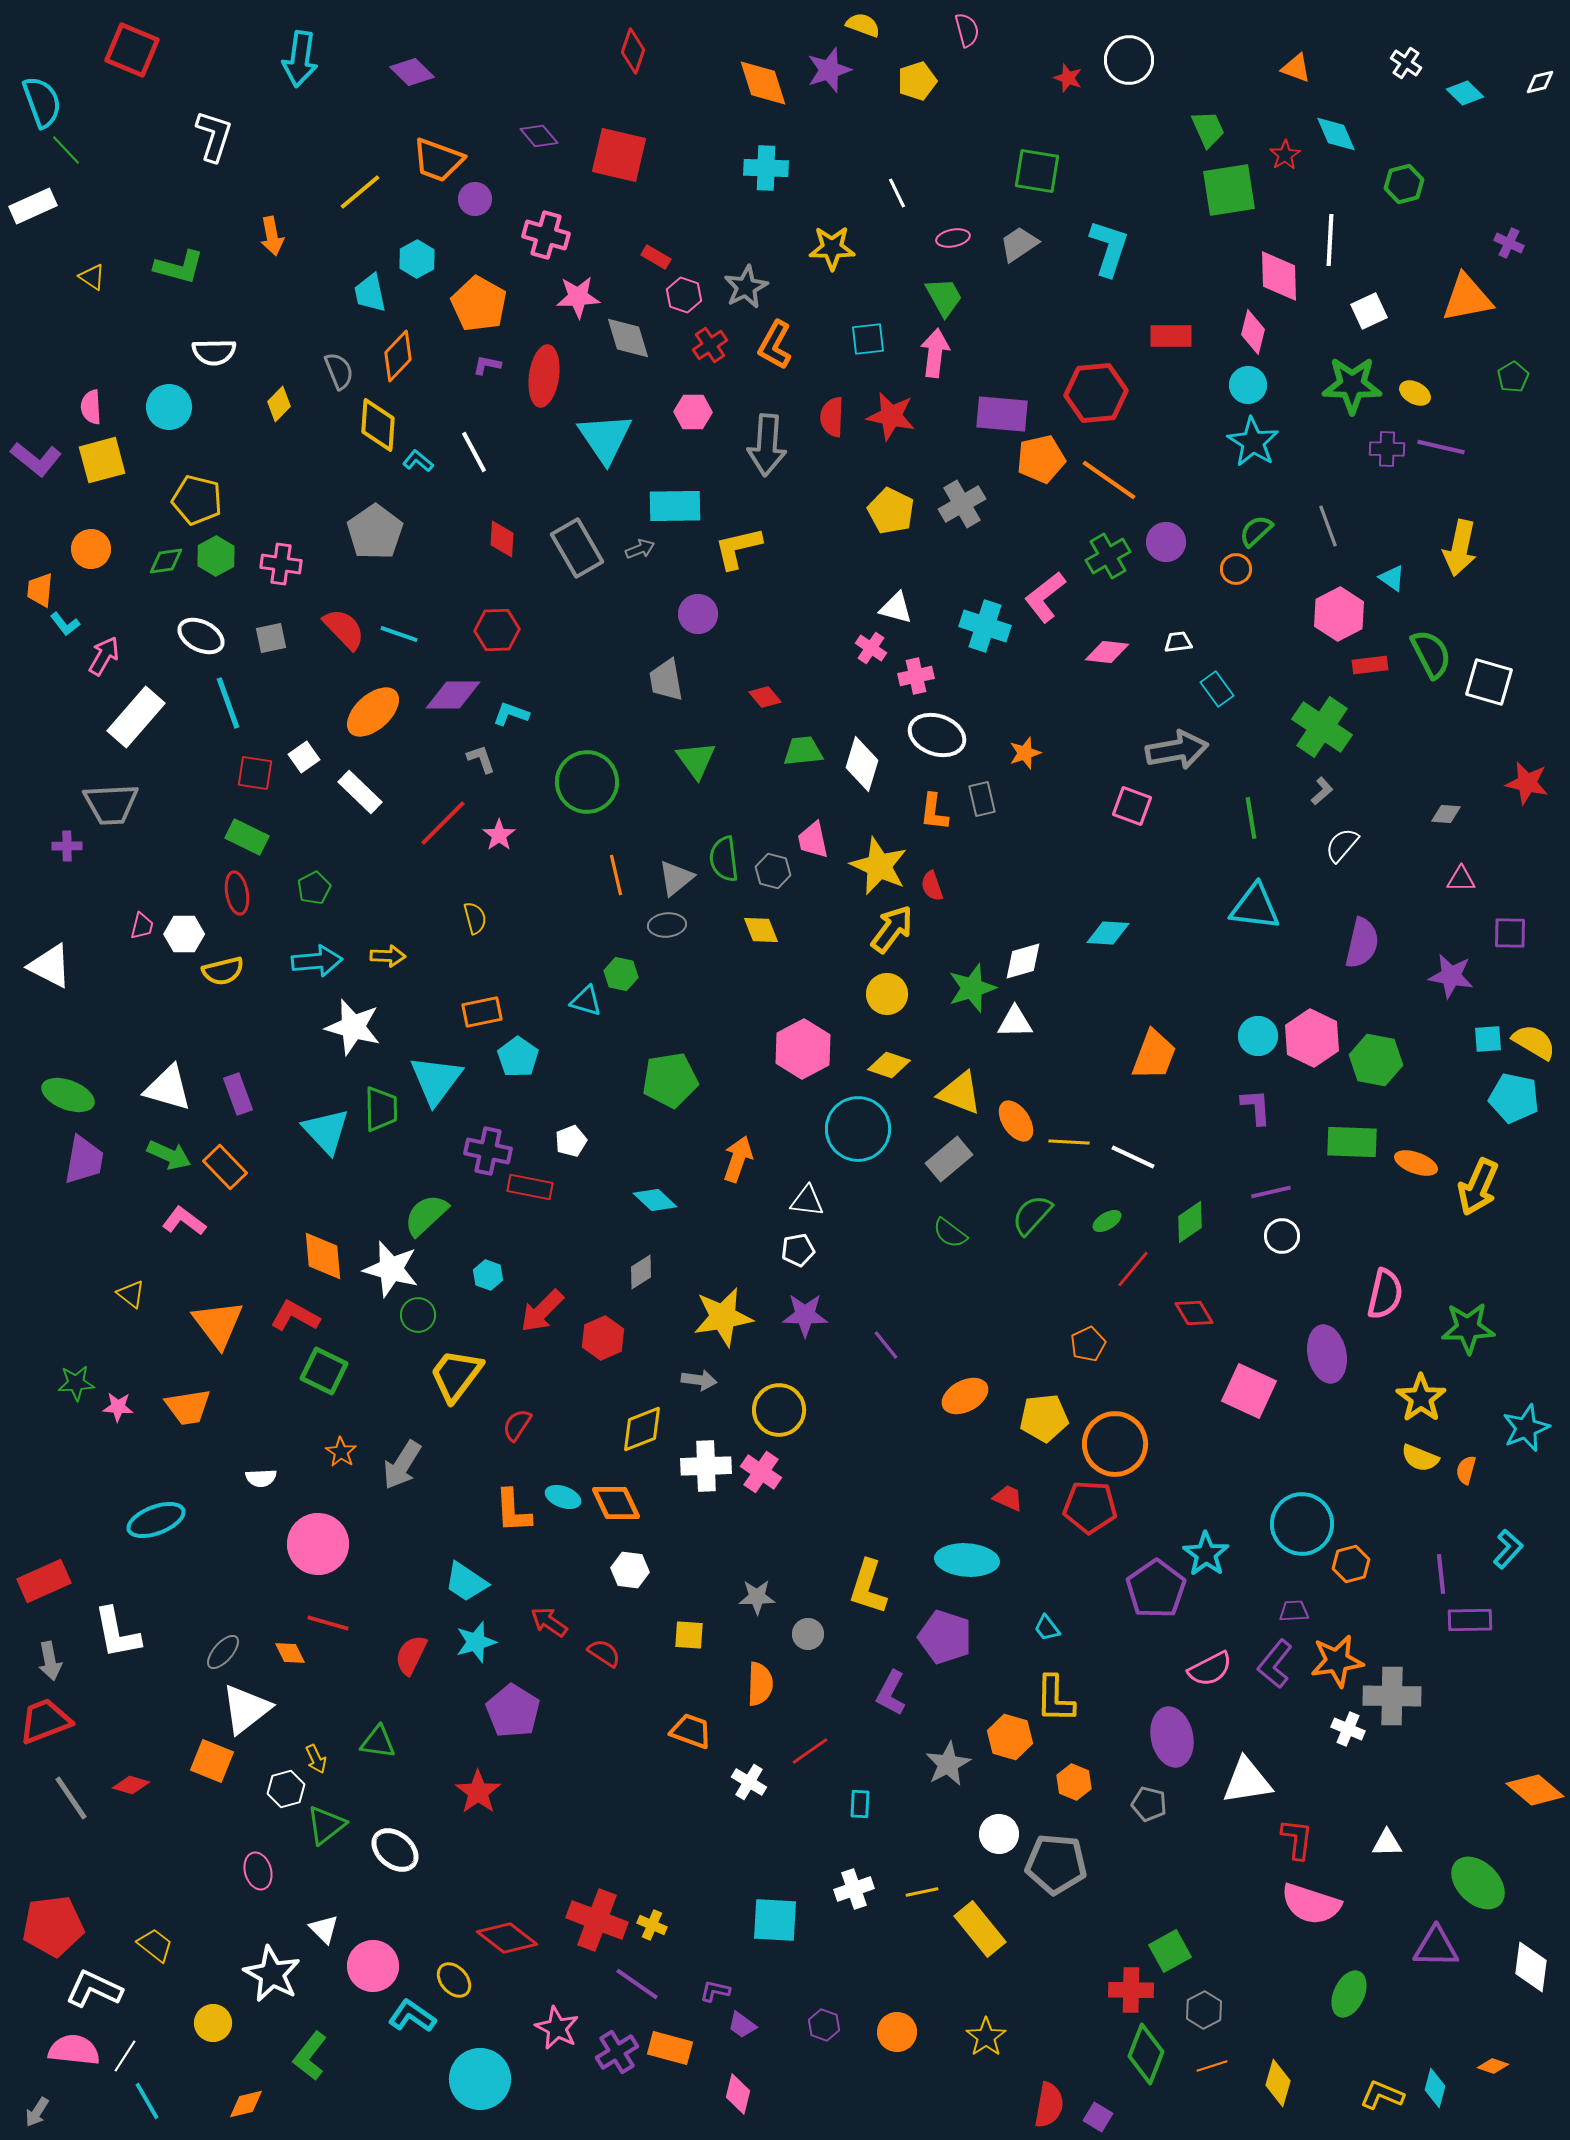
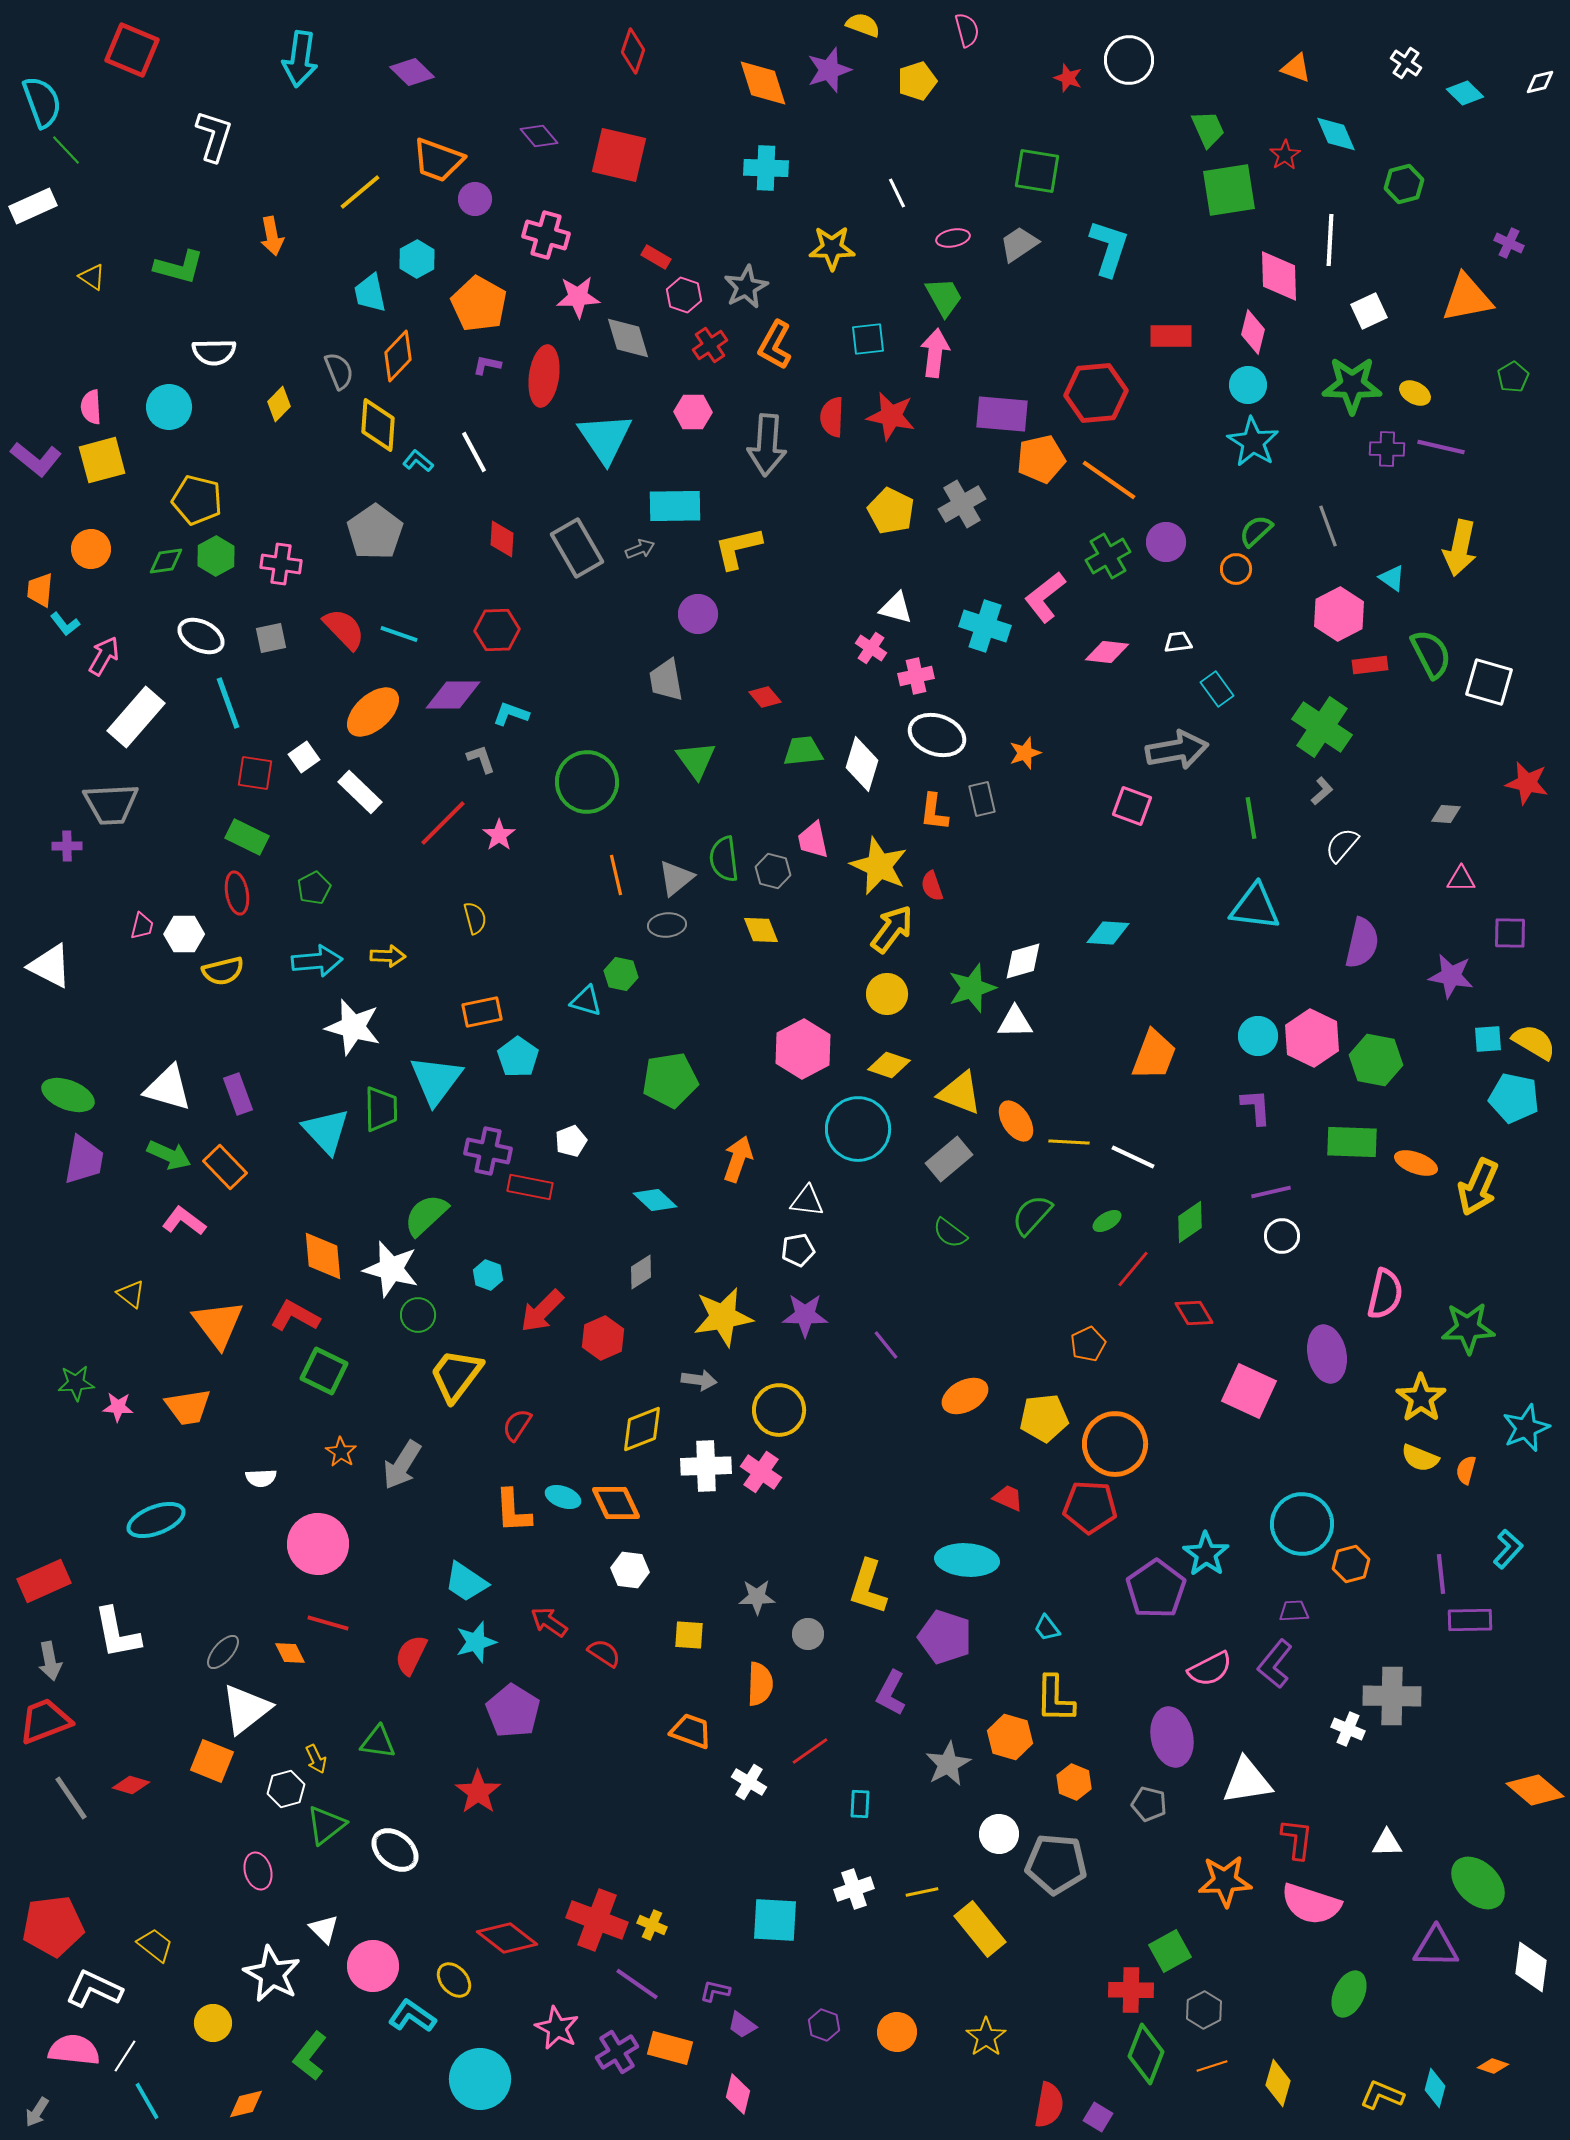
orange star at (1337, 1661): moved 112 px left, 220 px down; rotated 6 degrees clockwise
